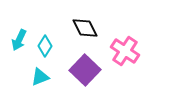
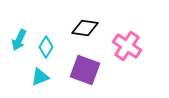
black diamond: rotated 56 degrees counterclockwise
cyan diamond: moved 1 px right, 1 px down
pink cross: moved 2 px right, 5 px up
purple square: rotated 24 degrees counterclockwise
